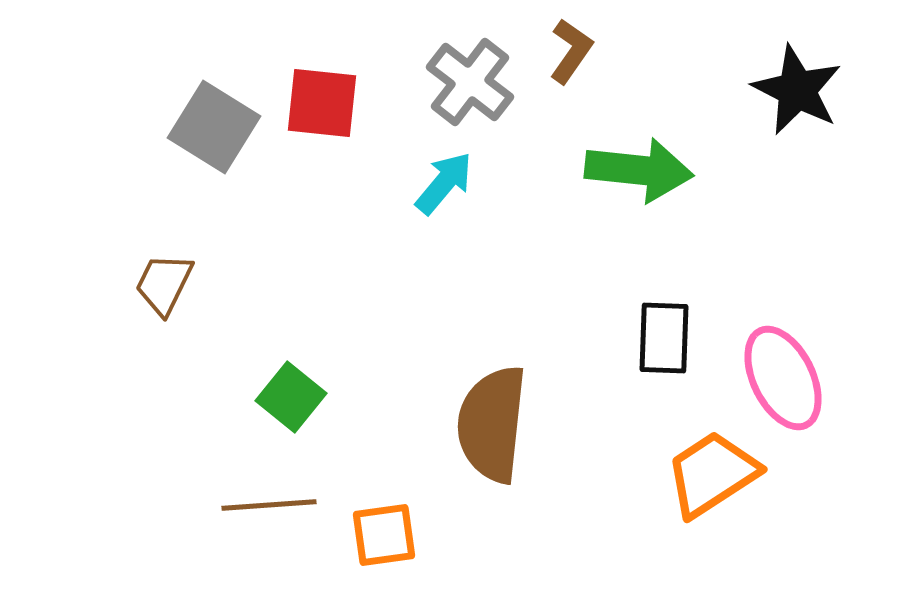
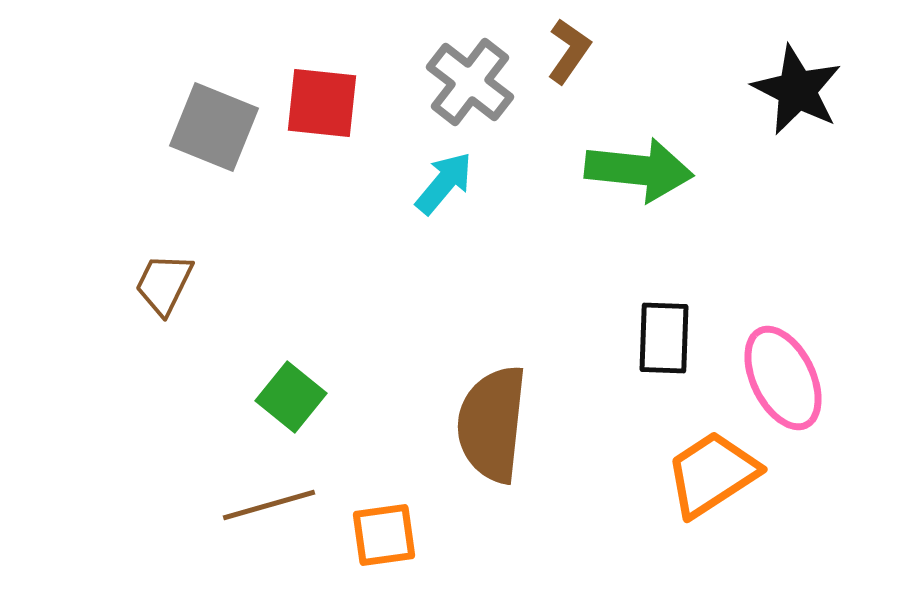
brown L-shape: moved 2 px left
gray square: rotated 10 degrees counterclockwise
brown line: rotated 12 degrees counterclockwise
